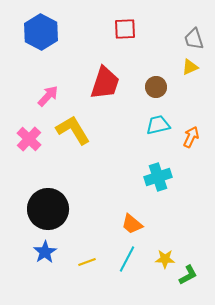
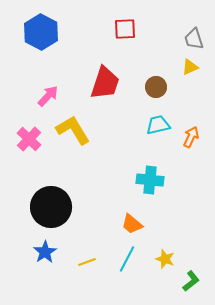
cyan cross: moved 8 px left, 3 px down; rotated 24 degrees clockwise
black circle: moved 3 px right, 2 px up
yellow star: rotated 18 degrees clockwise
green L-shape: moved 3 px right, 6 px down; rotated 10 degrees counterclockwise
